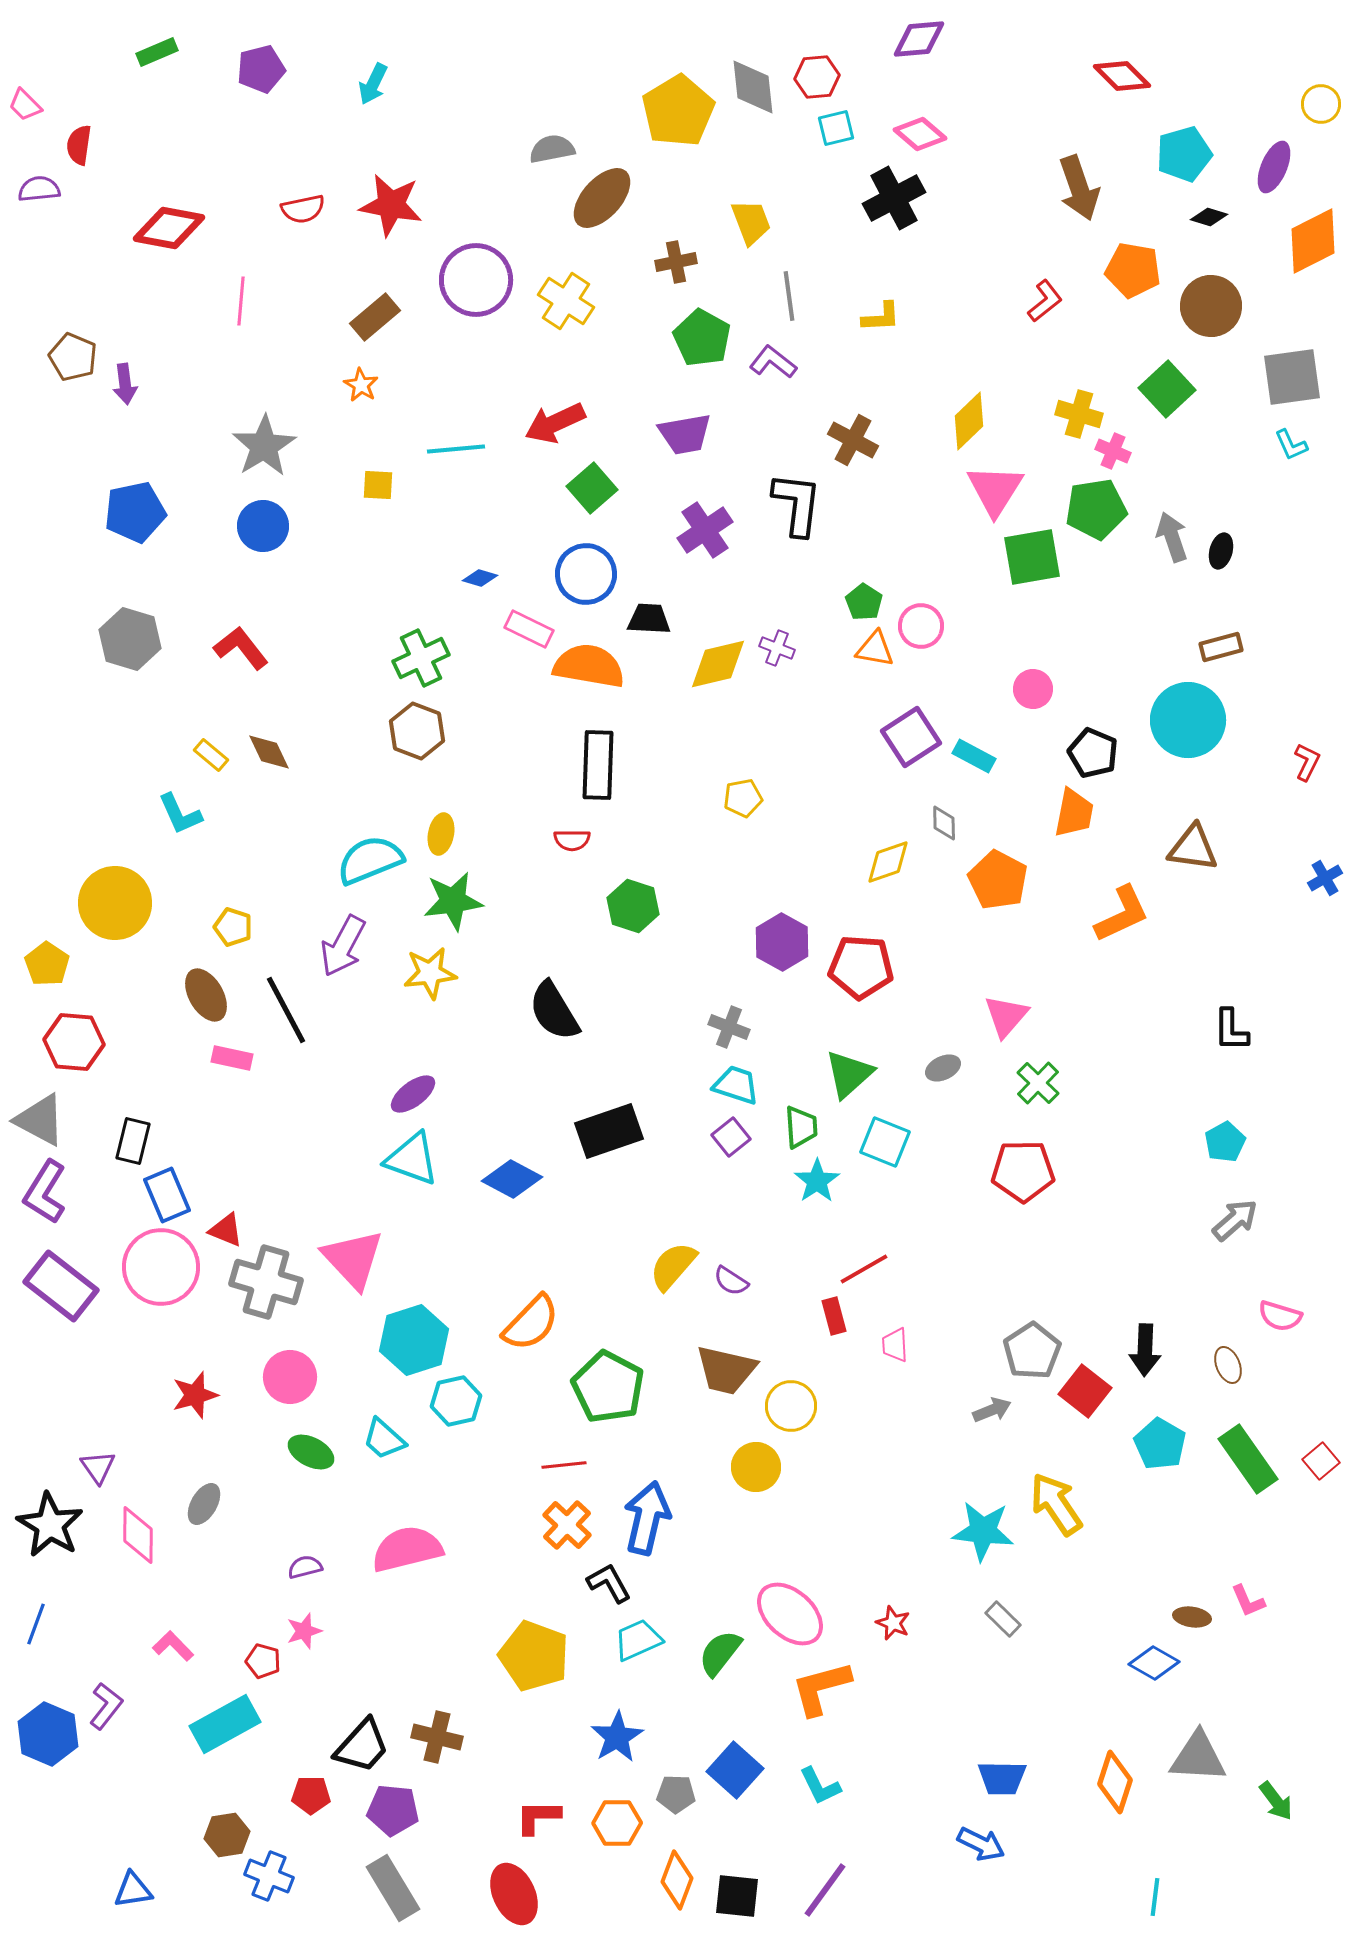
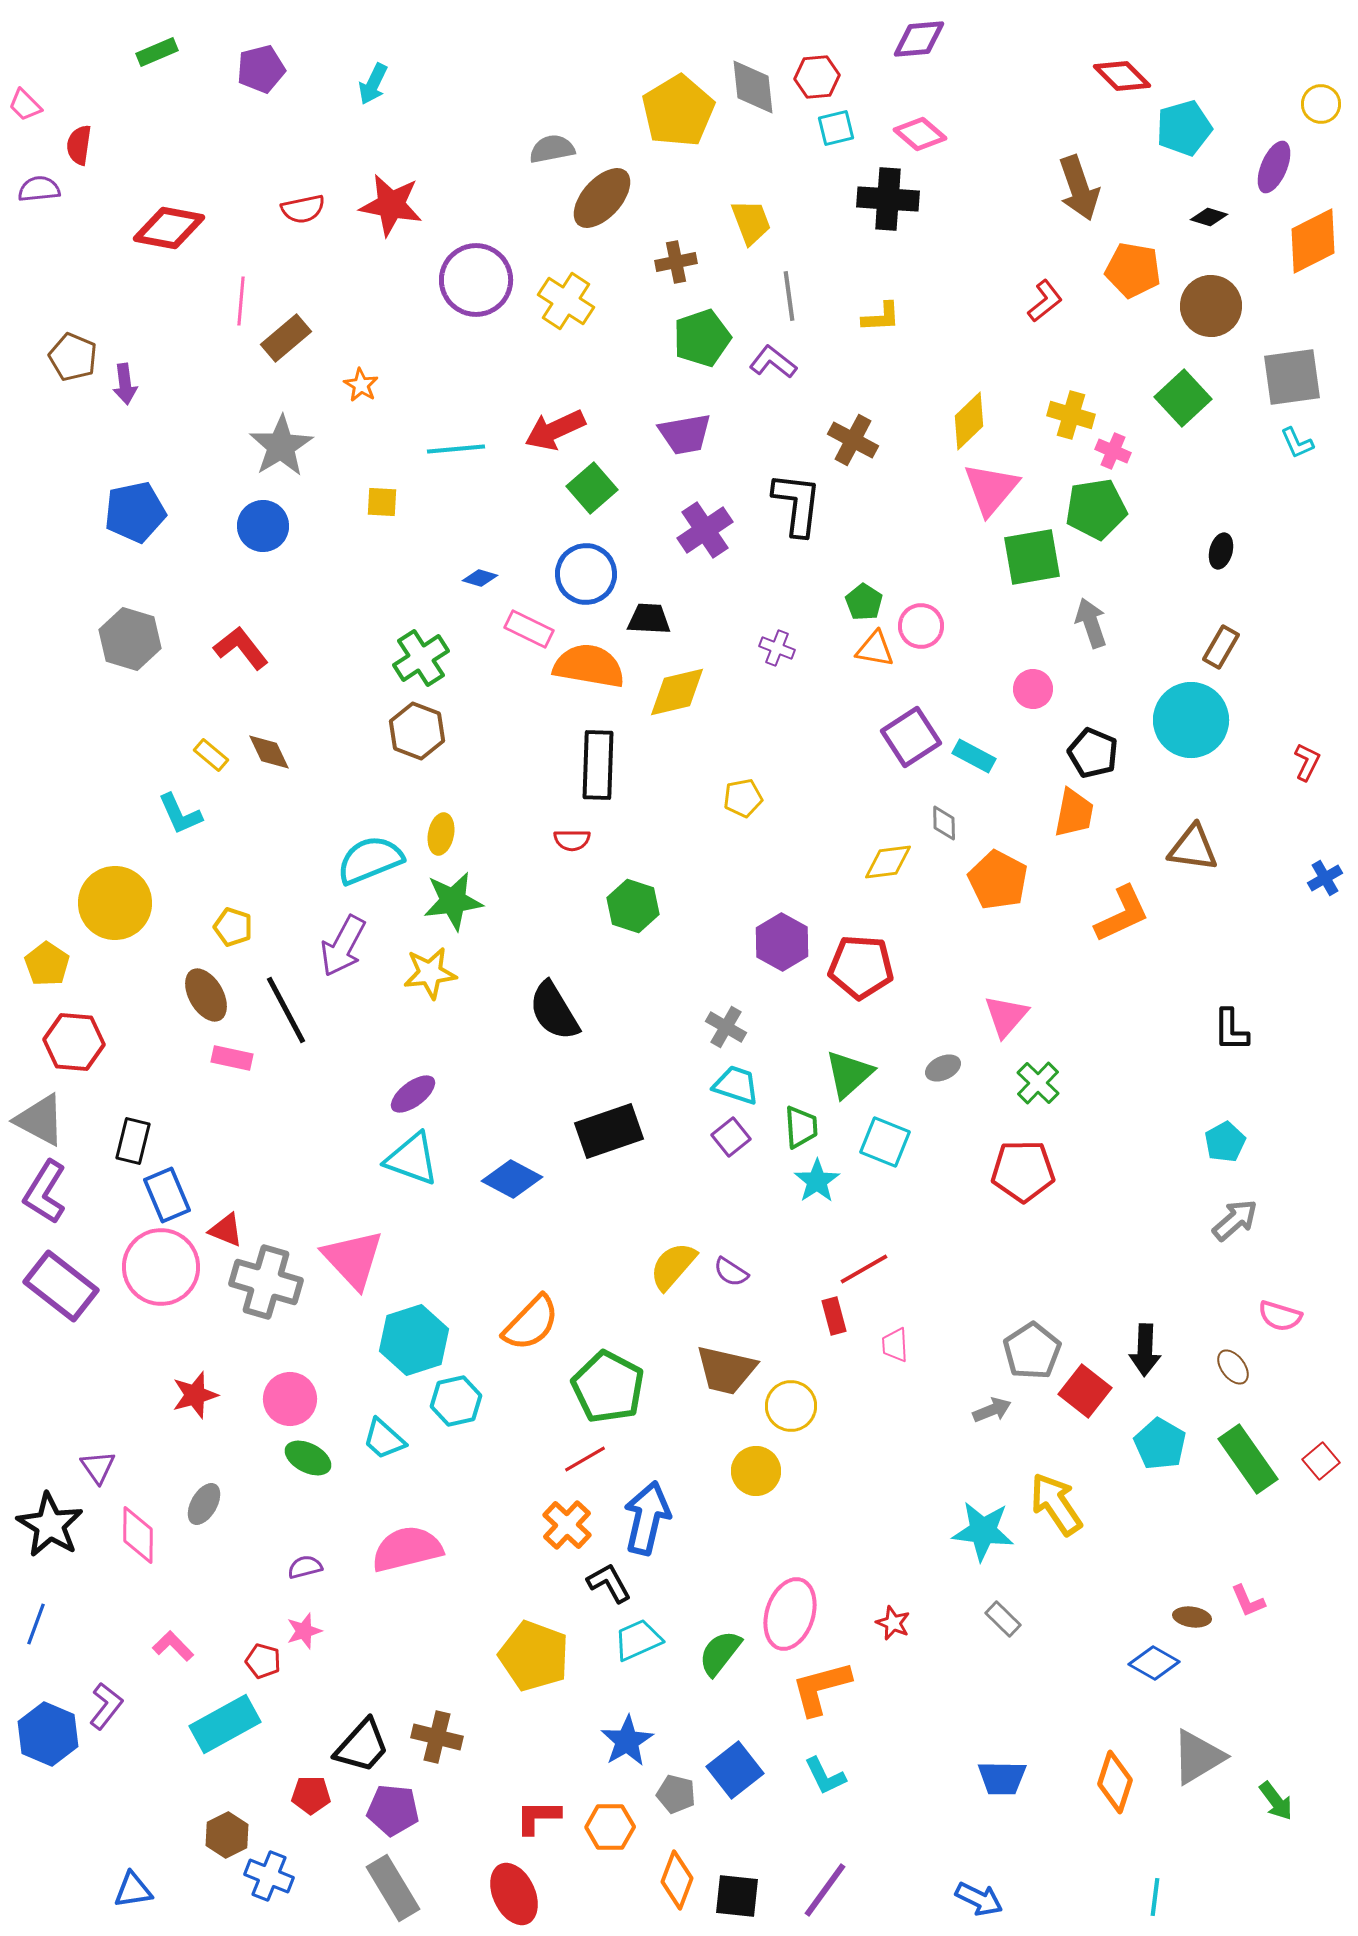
cyan pentagon at (1184, 154): moved 26 px up
black cross at (894, 198): moved 6 px left, 1 px down; rotated 32 degrees clockwise
brown rectangle at (375, 317): moved 89 px left, 21 px down
green pentagon at (702, 338): rotated 24 degrees clockwise
green square at (1167, 389): moved 16 px right, 9 px down
yellow cross at (1079, 414): moved 8 px left, 1 px down
red arrow at (555, 423): moved 7 px down
cyan L-shape at (1291, 445): moved 6 px right, 2 px up
gray star at (264, 446): moved 17 px right
yellow square at (378, 485): moved 4 px right, 17 px down
pink triangle at (995, 490): moved 4 px left, 1 px up; rotated 8 degrees clockwise
gray arrow at (1172, 537): moved 81 px left, 86 px down
brown rectangle at (1221, 647): rotated 45 degrees counterclockwise
green cross at (421, 658): rotated 8 degrees counterclockwise
yellow diamond at (718, 664): moved 41 px left, 28 px down
cyan circle at (1188, 720): moved 3 px right
yellow diamond at (888, 862): rotated 12 degrees clockwise
gray cross at (729, 1027): moved 3 px left; rotated 9 degrees clockwise
purple semicircle at (731, 1281): moved 9 px up
brown ellipse at (1228, 1365): moved 5 px right, 2 px down; rotated 15 degrees counterclockwise
pink circle at (290, 1377): moved 22 px down
green ellipse at (311, 1452): moved 3 px left, 6 px down
red line at (564, 1465): moved 21 px right, 6 px up; rotated 24 degrees counterclockwise
yellow circle at (756, 1467): moved 4 px down
pink ellipse at (790, 1614): rotated 66 degrees clockwise
blue star at (617, 1737): moved 10 px right, 4 px down
gray triangle at (1198, 1757): rotated 34 degrees counterclockwise
blue square at (735, 1770): rotated 10 degrees clockwise
cyan L-shape at (820, 1786): moved 5 px right, 10 px up
gray pentagon at (676, 1794): rotated 12 degrees clockwise
orange hexagon at (617, 1823): moved 7 px left, 4 px down
brown hexagon at (227, 1835): rotated 18 degrees counterclockwise
blue arrow at (981, 1844): moved 2 px left, 55 px down
